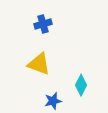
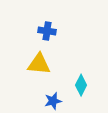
blue cross: moved 4 px right, 7 px down; rotated 24 degrees clockwise
yellow triangle: rotated 15 degrees counterclockwise
